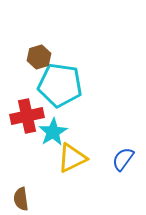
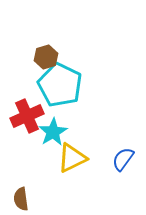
brown hexagon: moved 7 px right
cyan pentagon: rotated 18 degrees clockwise
red cross: rotated 12 degrees counterclockwise
